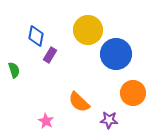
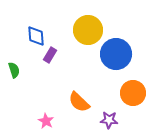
blue diamond: rotated 15 degrees counterclockwise
